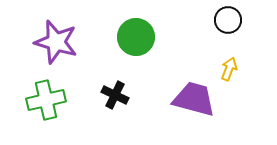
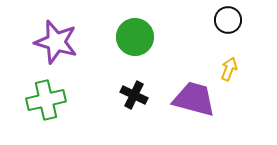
green circle: moved 1 px left
black cross: moved 19 px right
